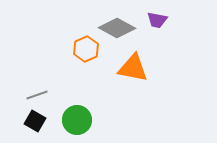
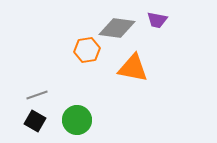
gray diamond: rotated 21 degrees counterclockwise
orange hexagon: moved 1 px right, 1 px down; rotated 15 degrees clockwise
